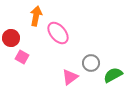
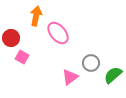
green semicircle: rotated 12 degrees counterclockwise
